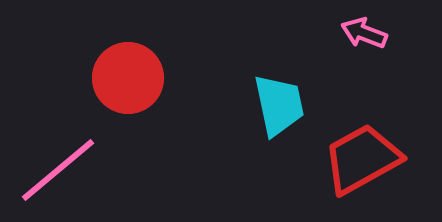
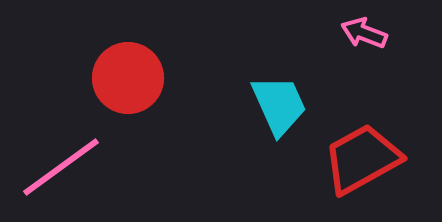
cyan trapezoid: rotated 12 degrees counterclockwise
pink line: moved 3 px right, 3 px up; rotated 4 degrees clockwise
